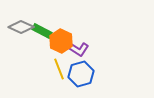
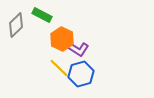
gray diamond: moved 5 px left, 2 px up; rotated 70 degrees counterclockwise
green rectangle: moved 16 px up
orange hexagon: moved 1 px right, 2 px up
yellow line: moved 1 px up; rotated 25 degrees counterclockwise
